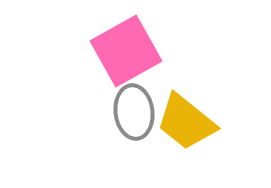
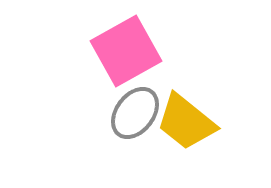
gray ellipse: moved 1 px right, 1 px down; rotated 44 degrees clockwise
